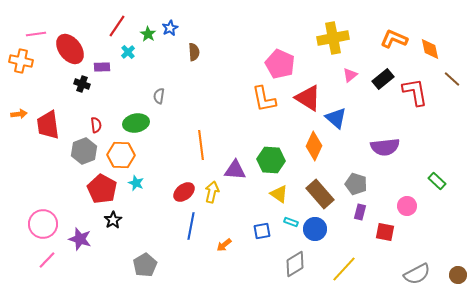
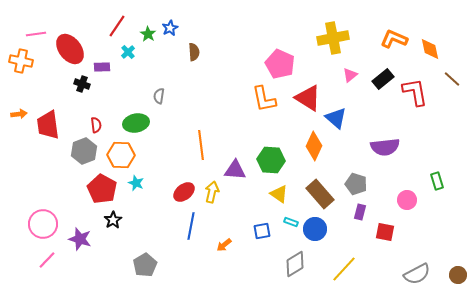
green rectangle at (437, 181): rotated 30 degrees clockwise
pink circle at (407, 206): moved 6 px up
